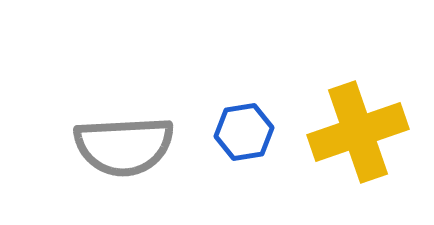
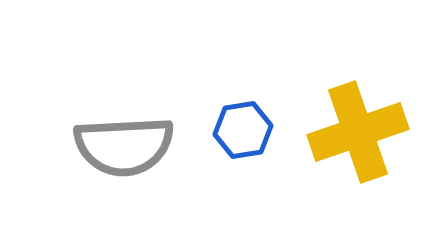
blue hexagon: moved 1 px left, 2 px up
